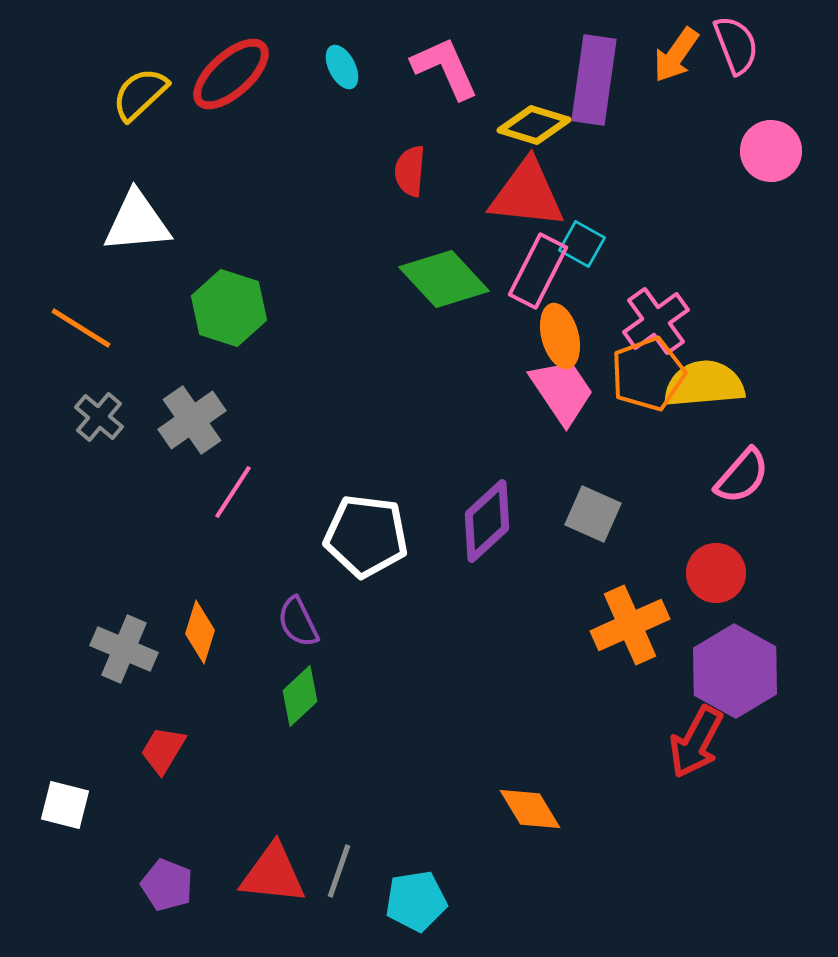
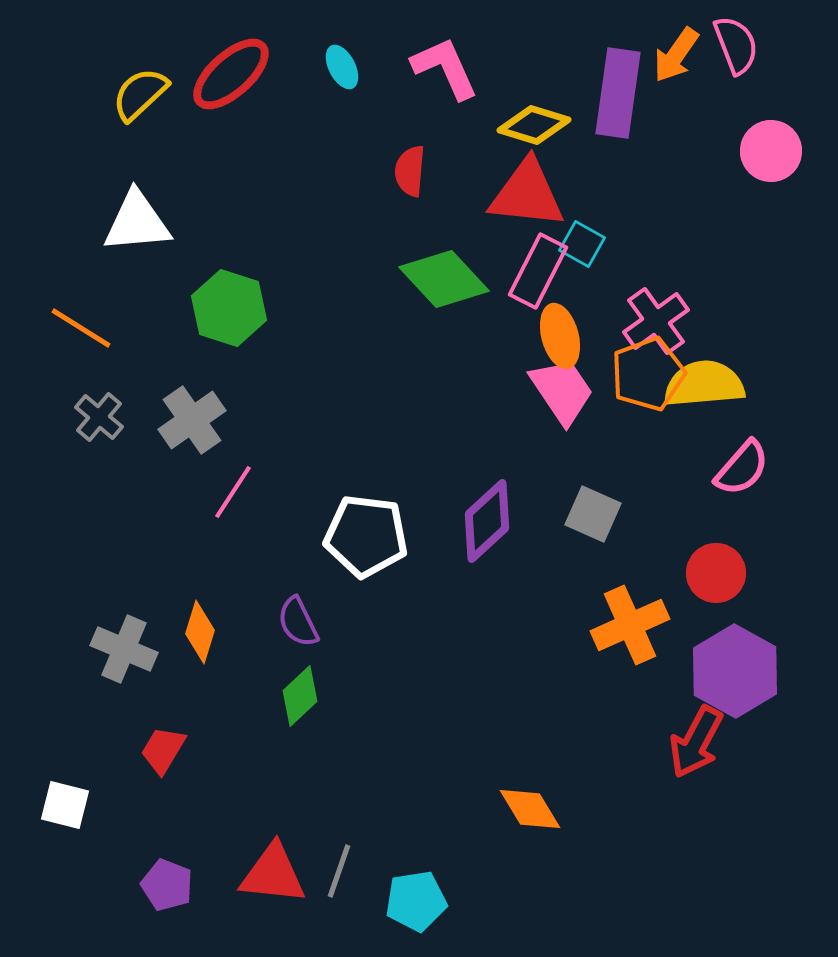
purple rectangle at (594, 80): moved 24 px right, 13 px down
pink semicircle at (742, 476): moved 8 px up
